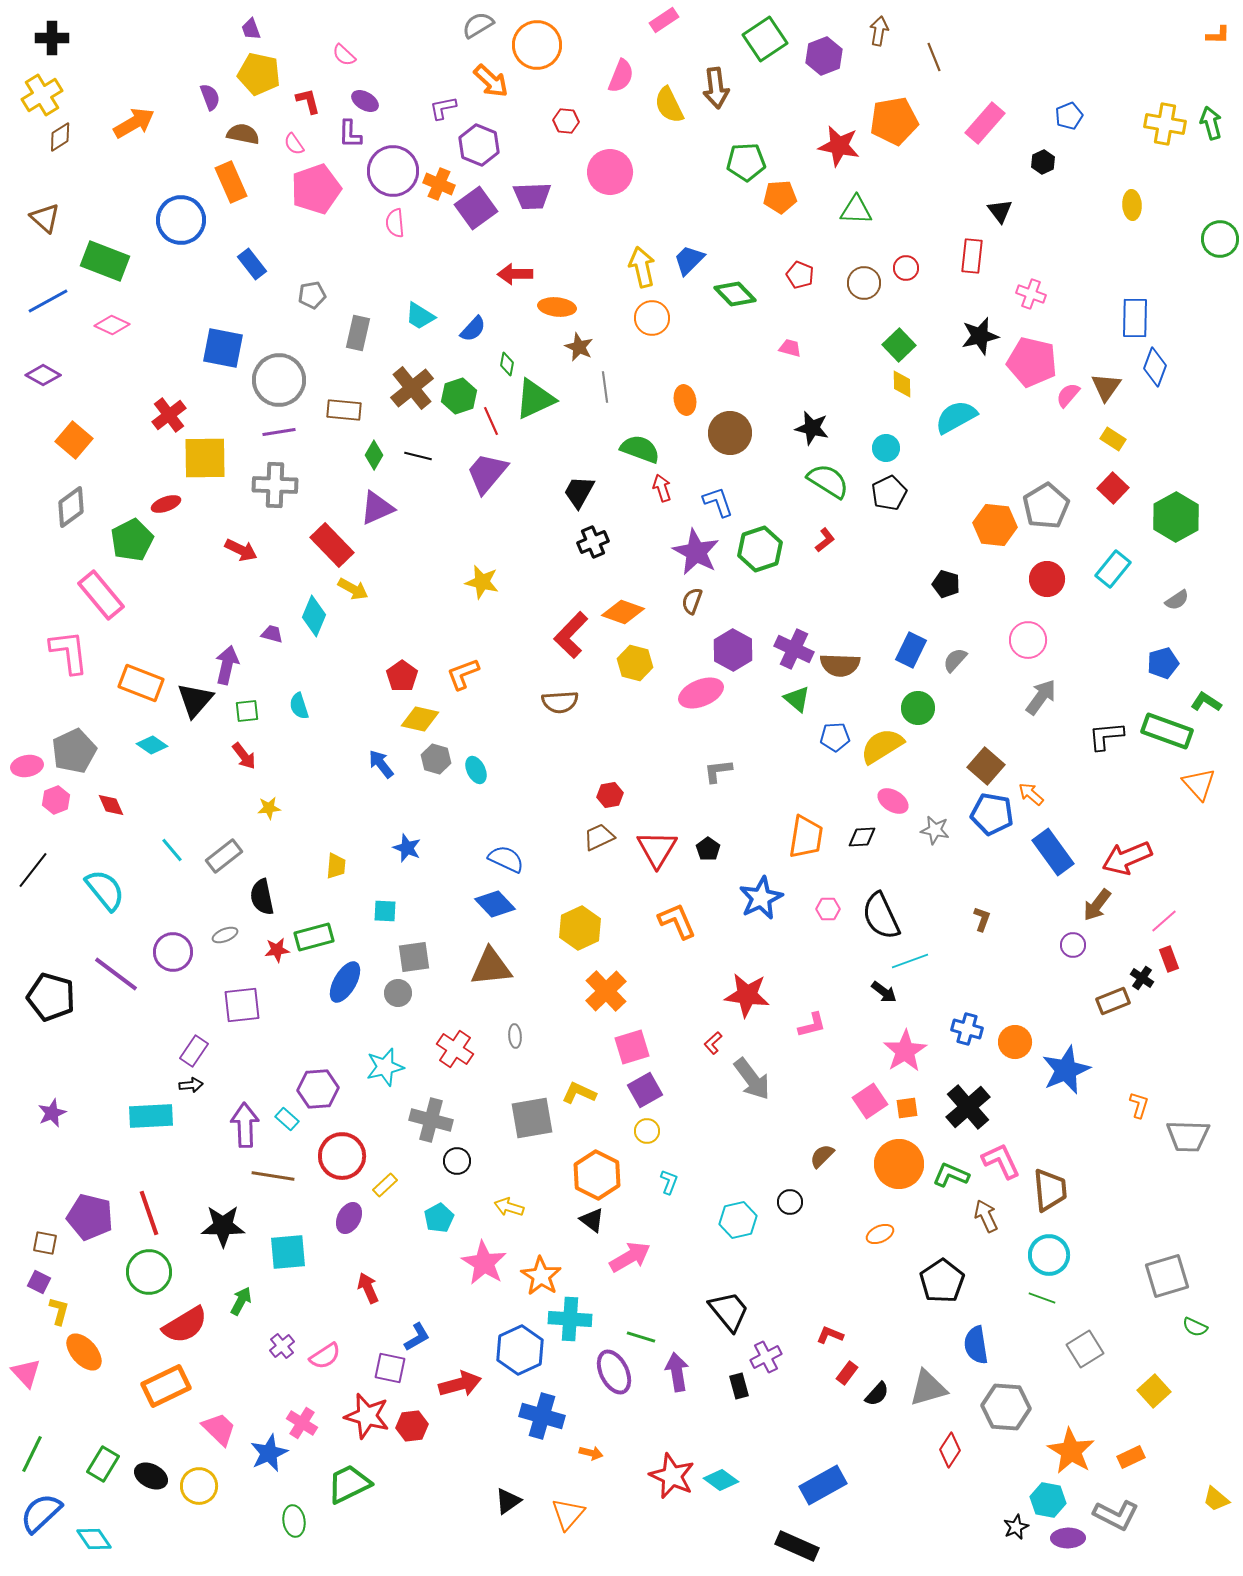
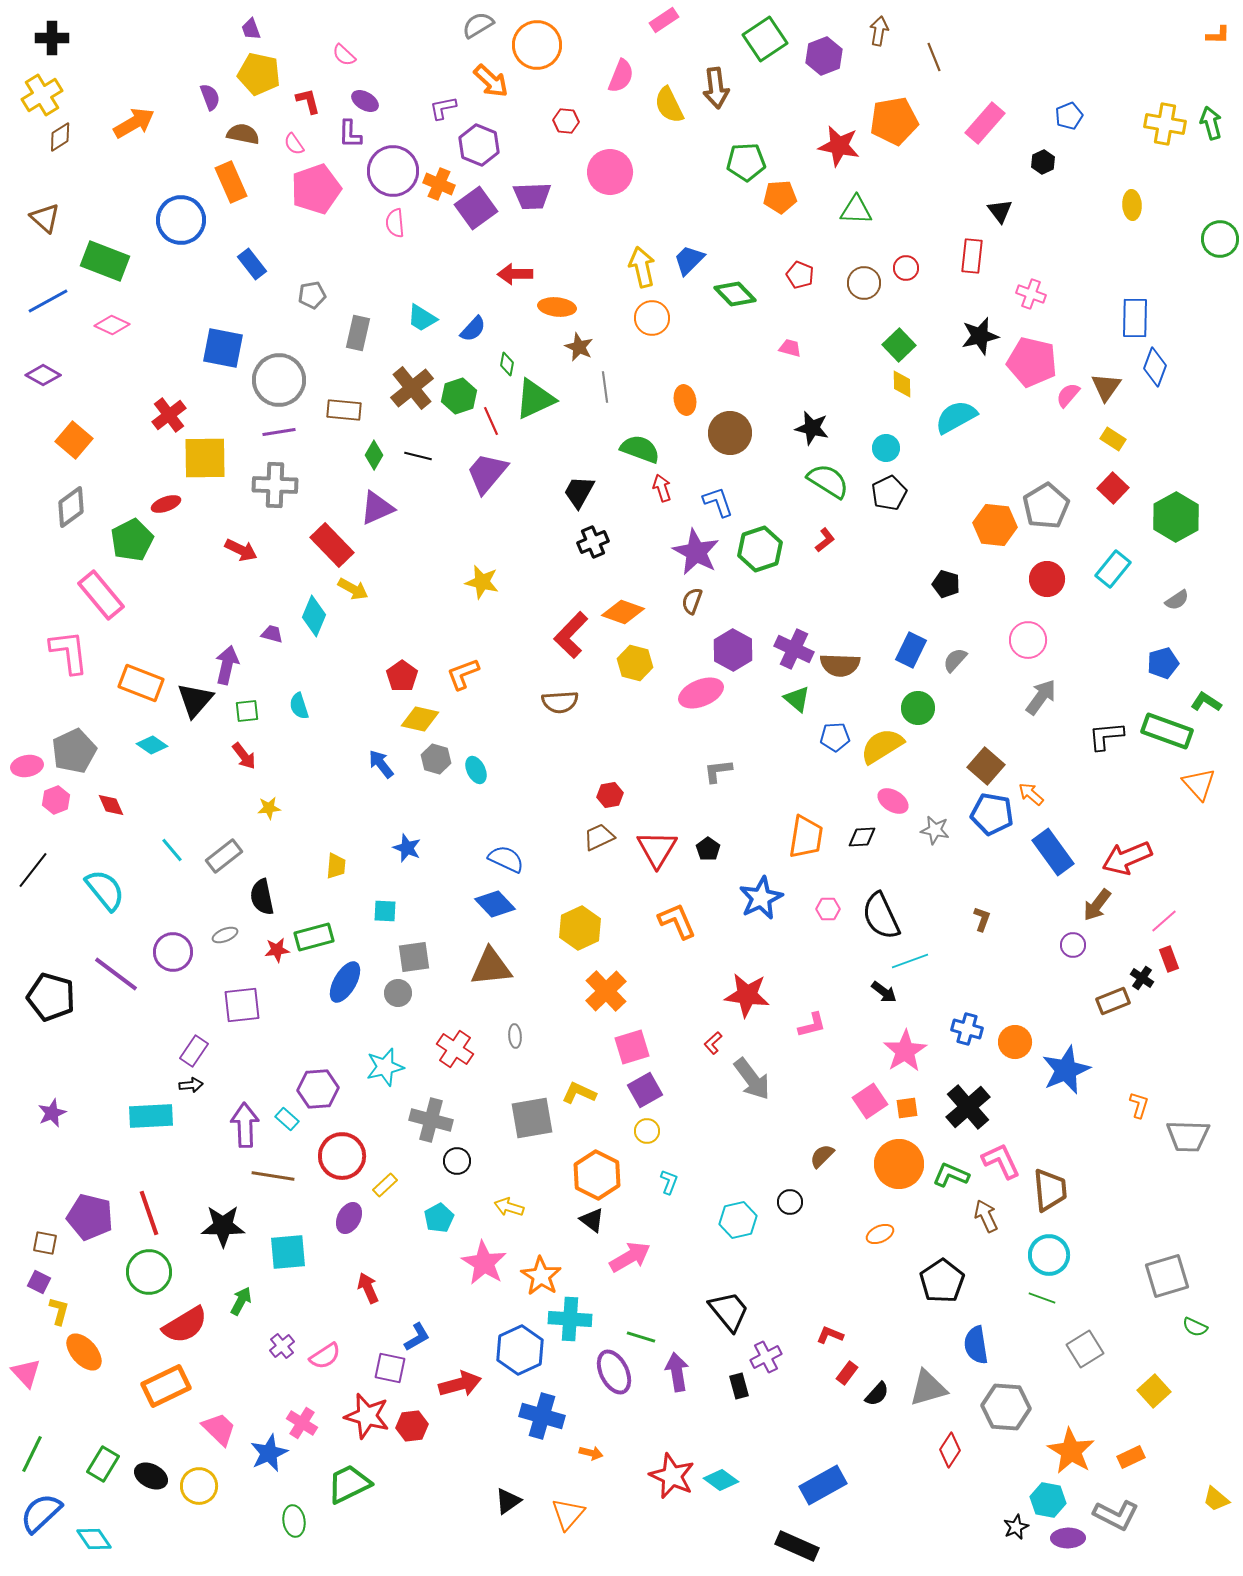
cyan trapezoid at (420, 316): moved 2 px right, 2 px down
